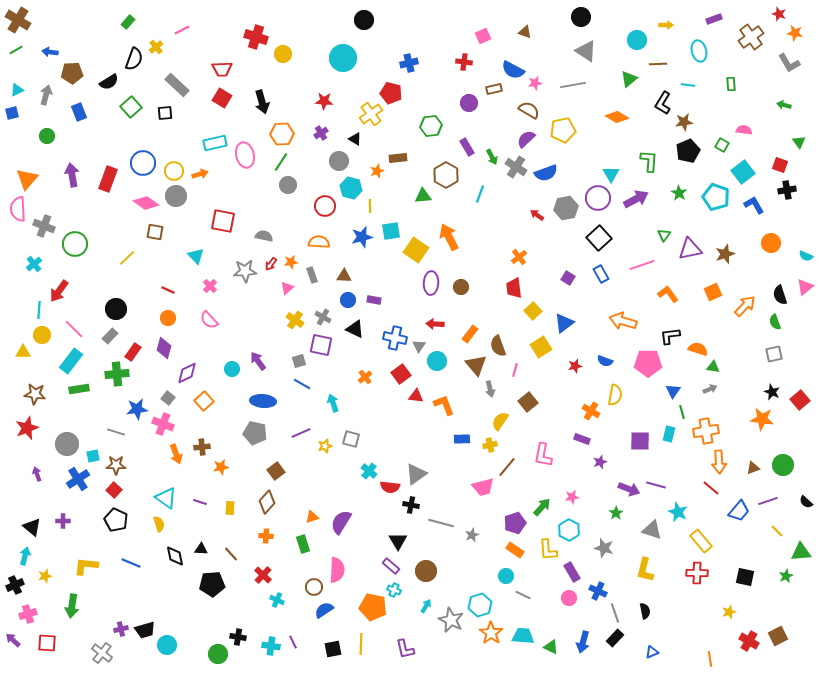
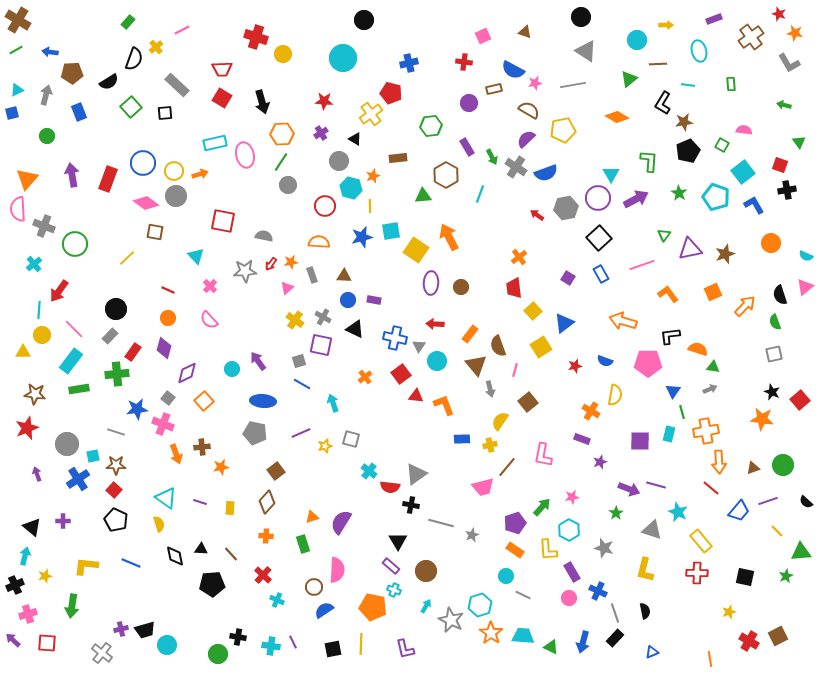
orange star at (377, 171): moved 4 px left, 5 px down
